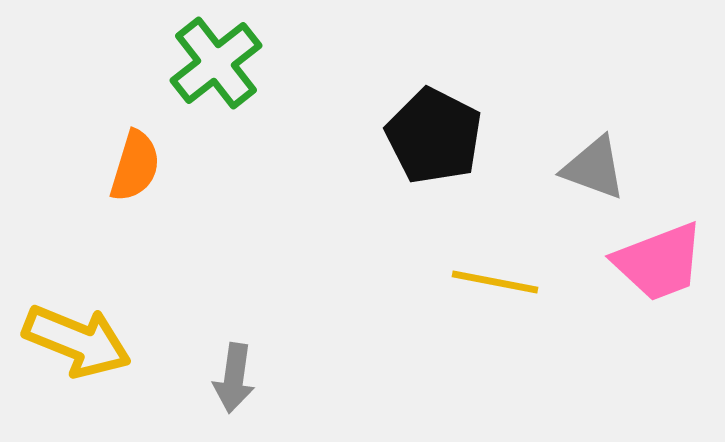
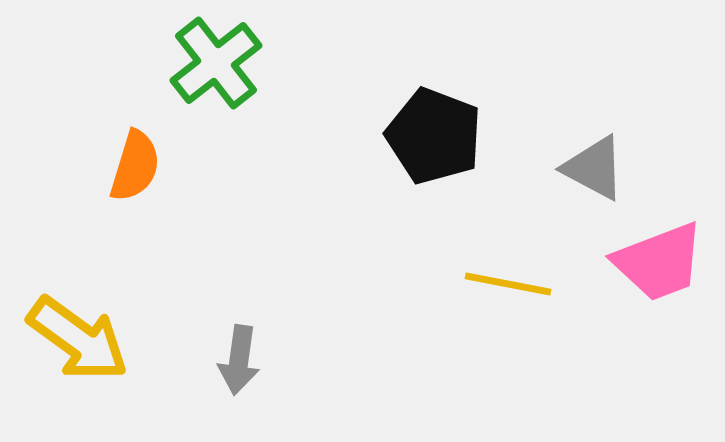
black pentagon: rotated 6 degrees counterclockwise
gray triangle: rotated 8 degrees clockwise
yellow line: moved 13 px right, 2 px down
yellow arrow: moved 1 px right, 2 px up; rotated 14 degrees clockwise
gray arrow: moved 5 px right, 18 px up
